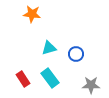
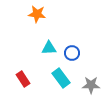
orange star: moved 5 px right
cyan triangle: rotated 14 degrees clockwise
blue circle: moved 4 px left, 1 px up
cyan rectangle: moved 11 px right
